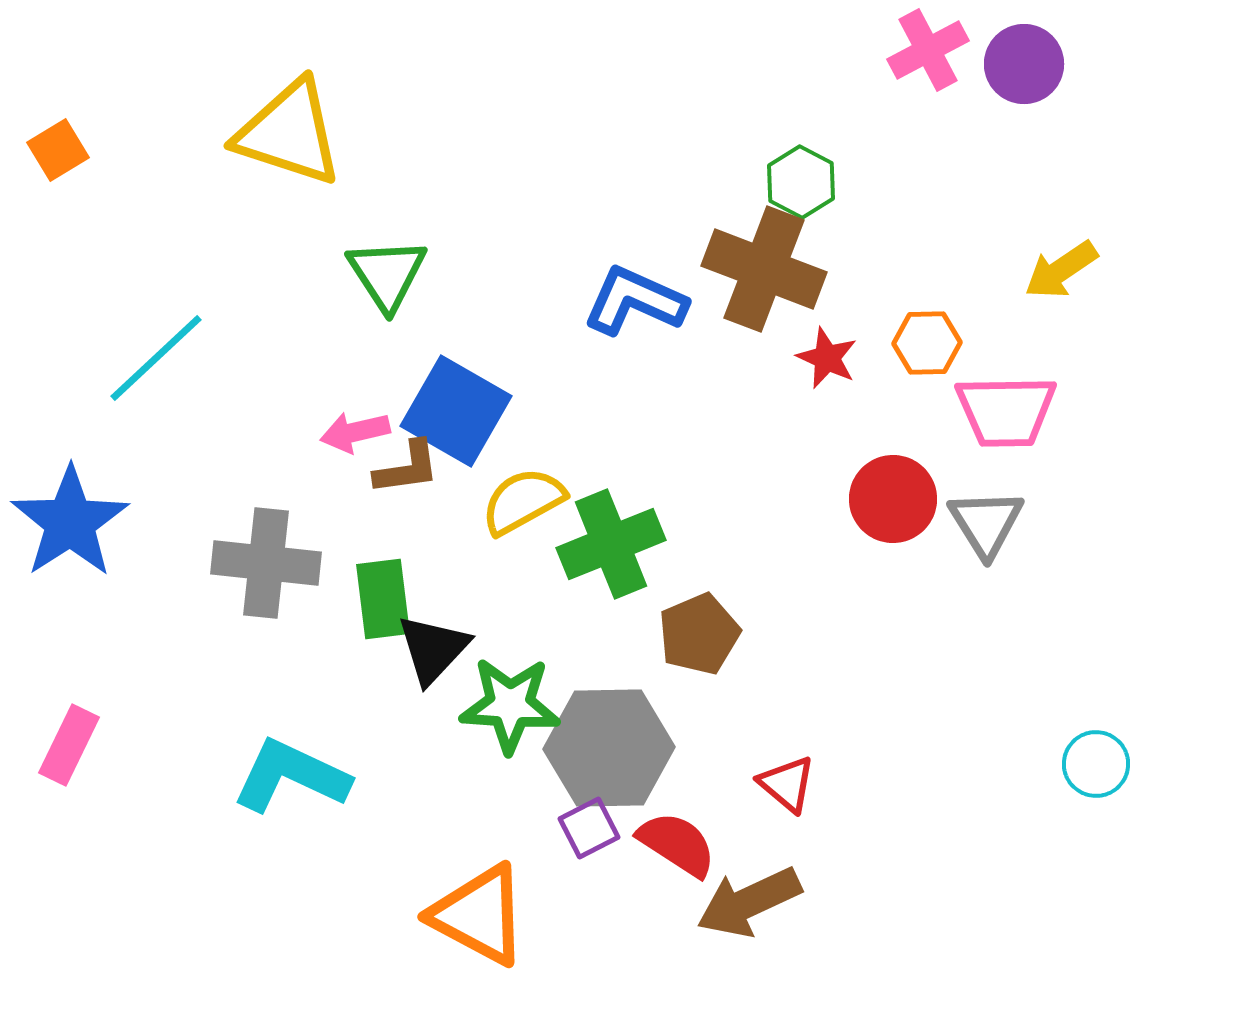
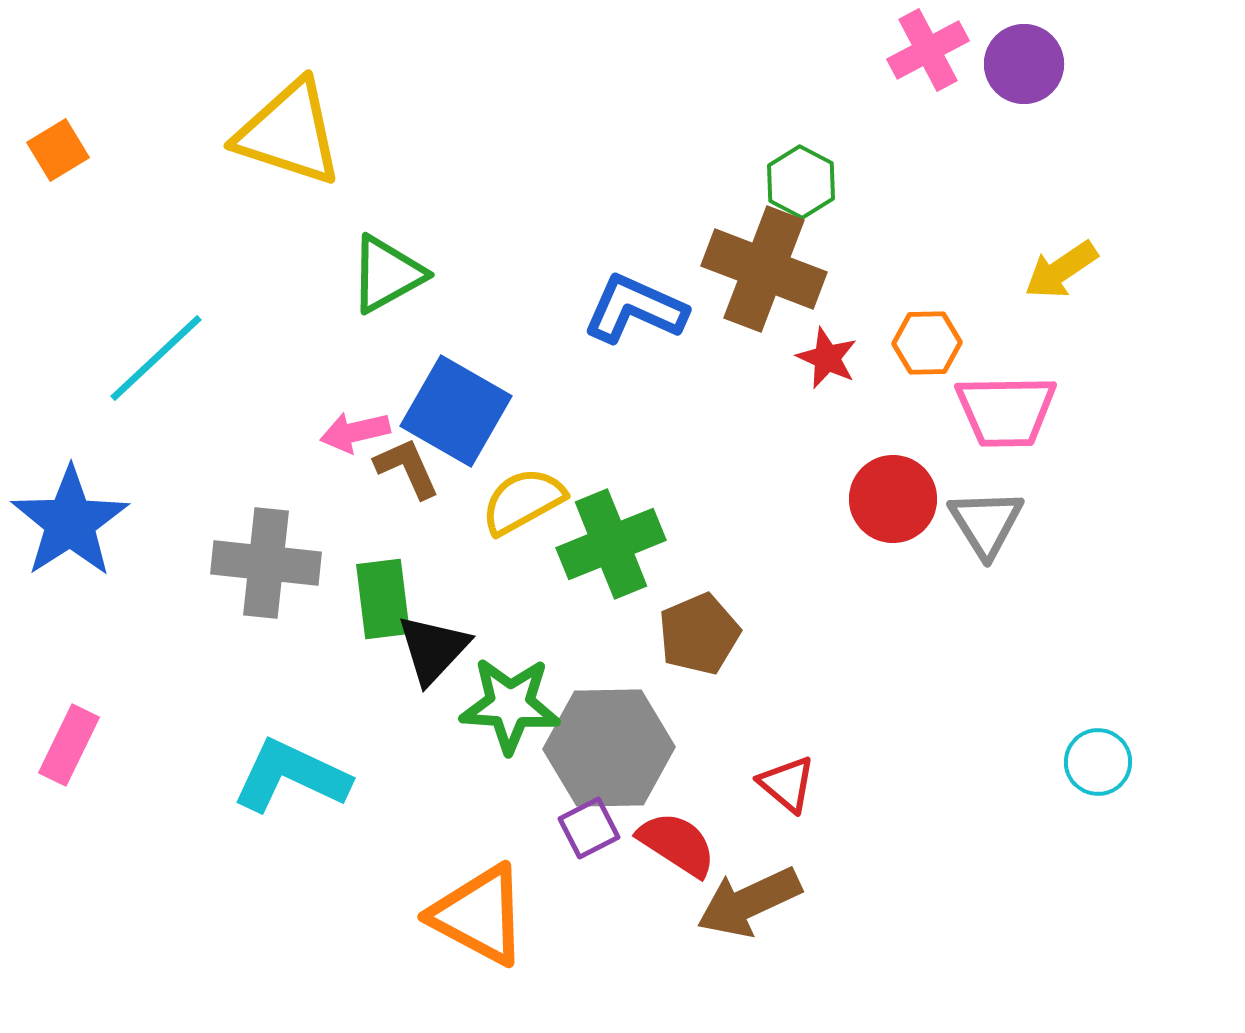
green triangle: rotated 34 degrees clockwise
blue L-shape: moved 8 px down
brown L-shape: rotated 106 degrees counterclockwise
cyan circle: moved 2 px right, 2 px up
